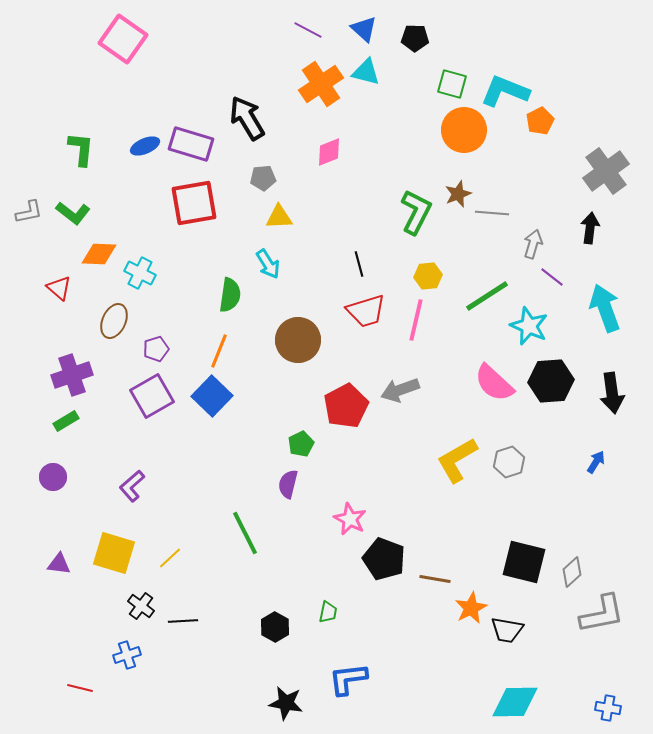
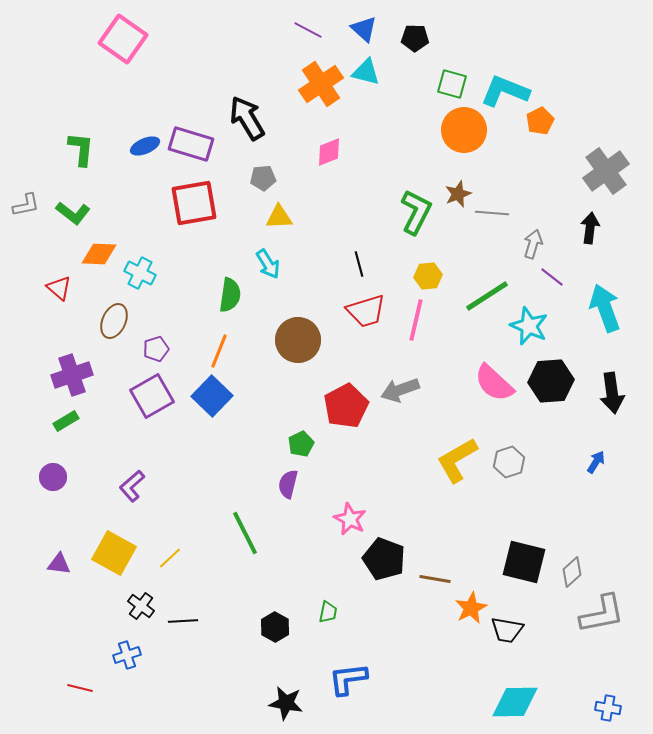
gray L-shape at (29, 212): moved 3 px left, 7 px up
yellow square at (114, 553): rotated 12 degrees clockwise
